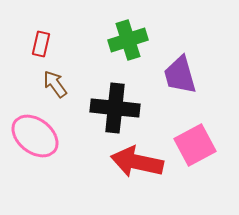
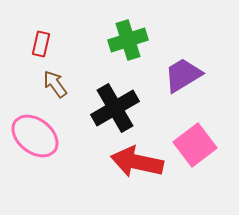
purple trapezoid: moved 3 px right; rotated 75 degrees clockwise
black cross: rotated 36 degrees counterclockwise
pink square: rotated 9 degrees counterclockwise
